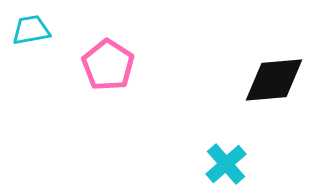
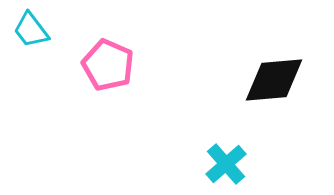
cyan trapezoid: rotated 117 degrees counterclockwise
pink pentagon: rotated 9 degrees counterclockwise
